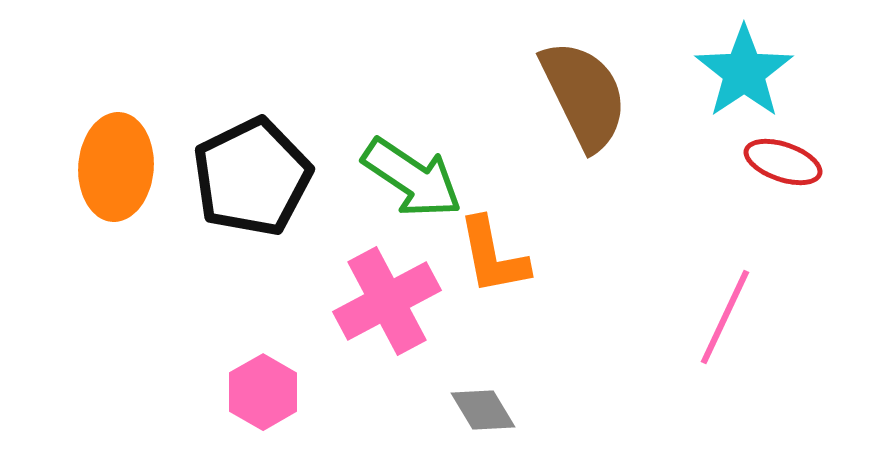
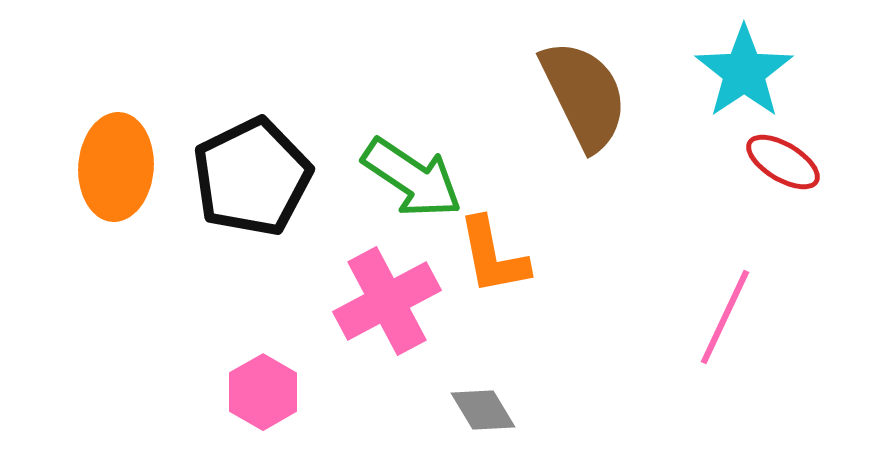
red ellipse: rotated 12 degrees clockwise
